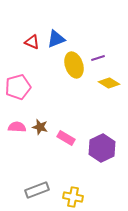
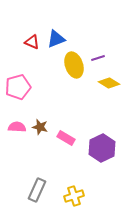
gray rectangle: rotated 45 degrees counterclockwise
yellow cross: moved 1 px right, 1 px up; rotated 30 degrees counterclockwise
